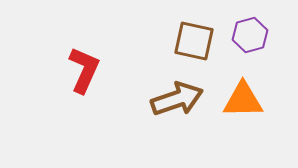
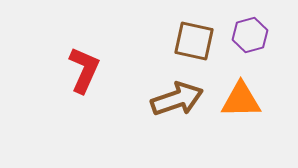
orange triangle: moved 2 px left
